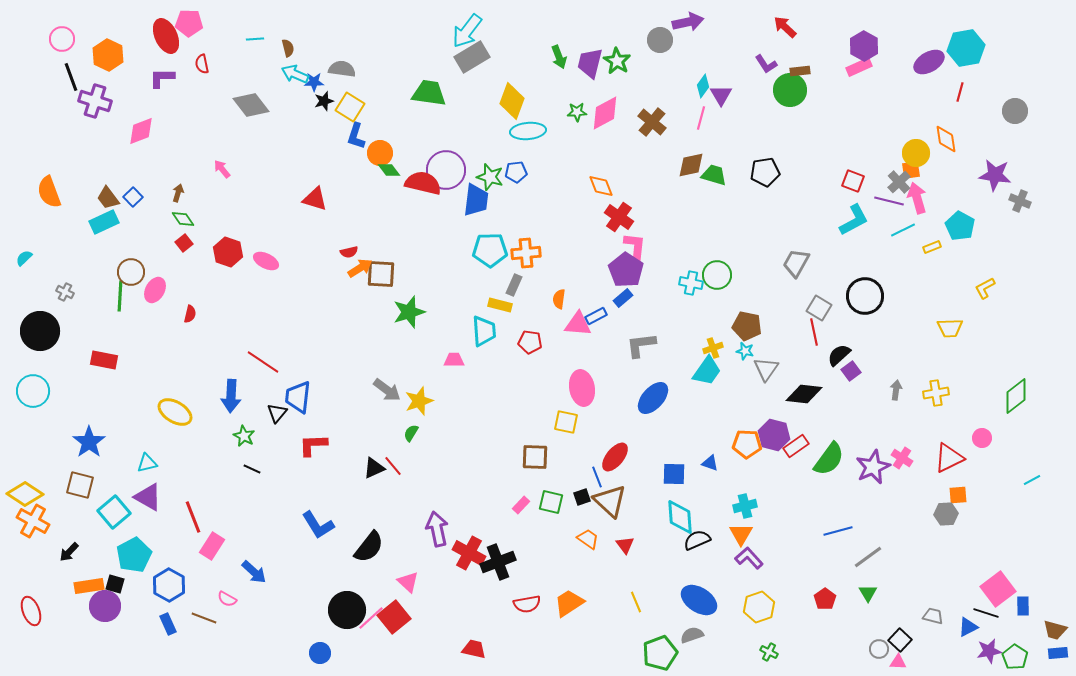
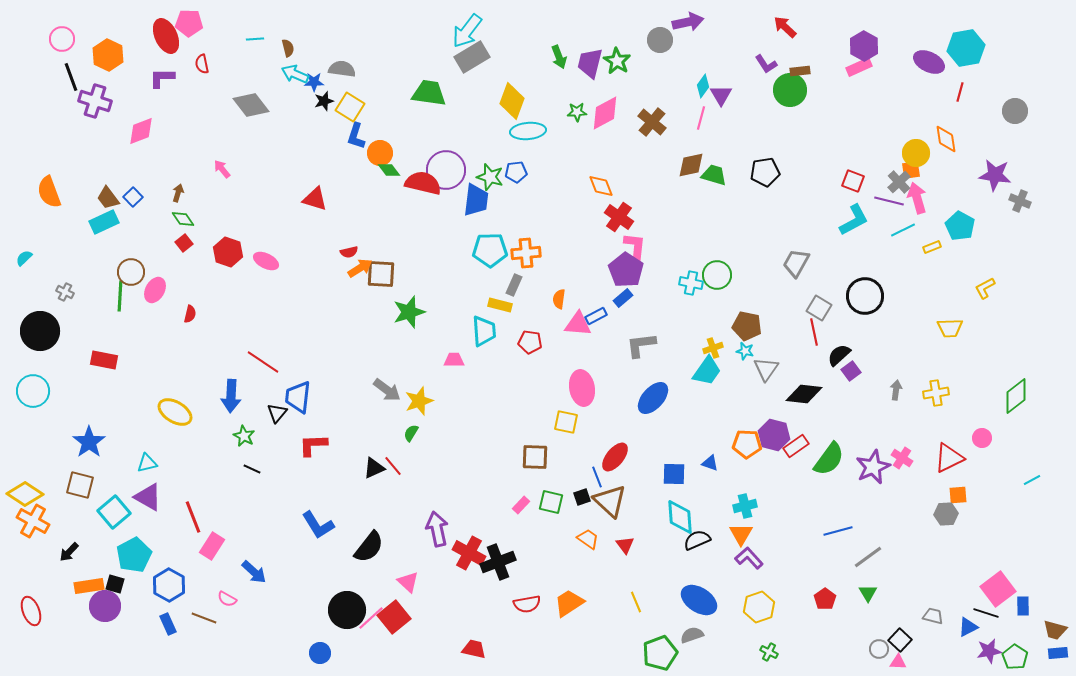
purple ellipse at (929, 62): rotated 56 degrees clockwise
